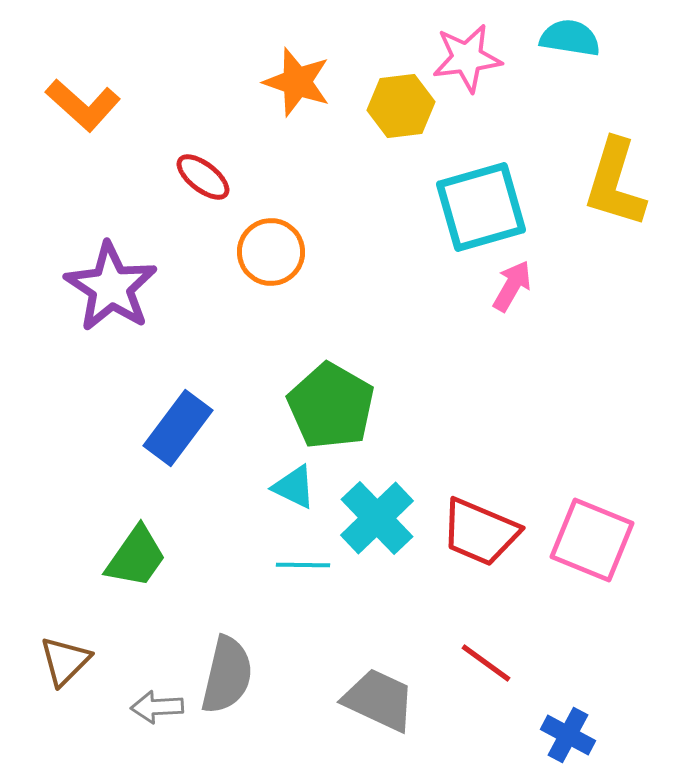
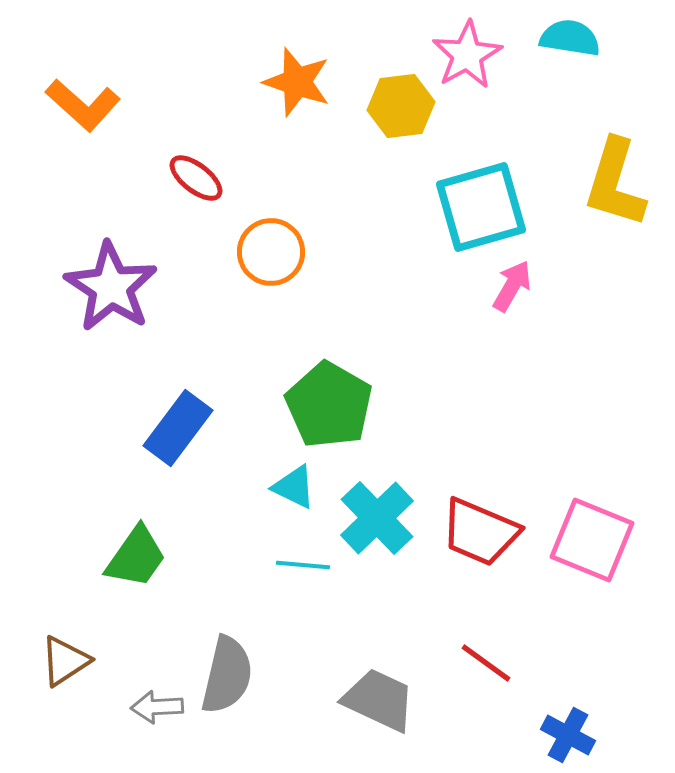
pink star: moved 3 px up; rotated 22 degrees counterclockwise
red ellipse: moved 7 px left, 1 px down
green pentagon: moved 2 px left, 1 px up
cyan line: rotated 4 degrees clockwise
brown triangle: rotated 12 degrees clockwise
